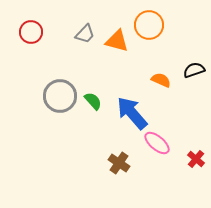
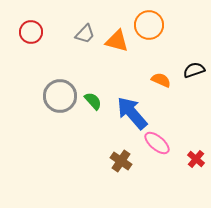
brown cross: moved 2 px right, 2 px up
